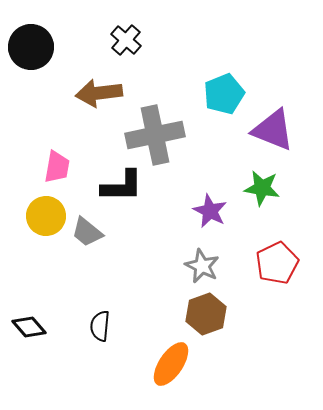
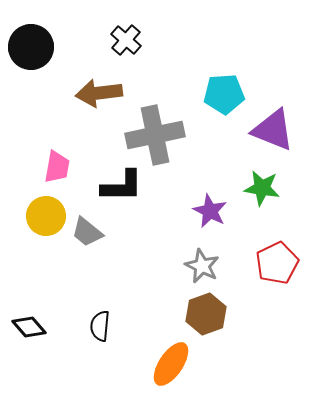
cyan pentagon: rotated 18 degrees clockwise
